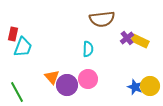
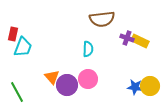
purple cross: rotated 32 degrees counterclockwise
blue star: rotated 14 degrees counterclockwise
